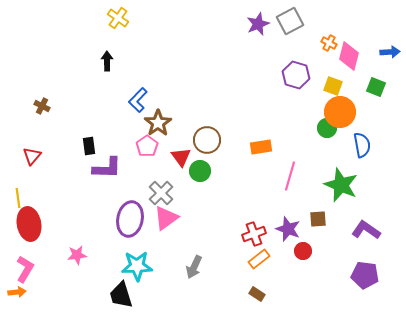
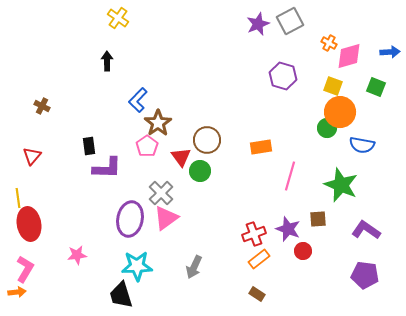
pink diamond at (349, 56): rotated 60 degrees clockwise
purple hexagon at (296, 75): moved 13 px left, 1 px down
blue semicircle at (362, 145): rotated 110 degrees clockwise
